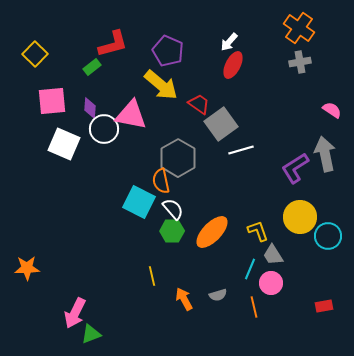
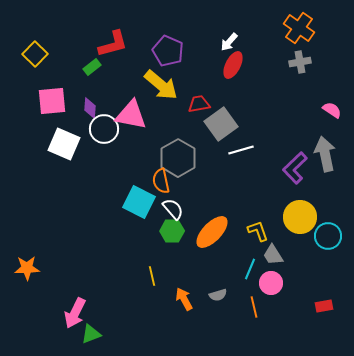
red trapezoid: rotated 45 degrees counterclockwise
purple L-shape: rotated 12 degrees counterclockwise
